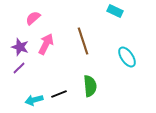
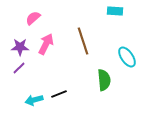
cyan rectangle: rotated 21 degrees counterclockwise
purple star: rotated 18 degrees counterclockwise
green semicircle: moved 14 px right, 6 px up
